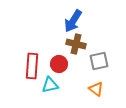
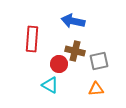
blue arrow: rotated 70 degrees clockwise
brown cross: moved 1 px left, 7 px down
red rectangle: moved 27 px up
cyan triangle: rotated 42 degrees clockwise
orange triangle: rotated 42 degrees counterclockwise
